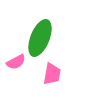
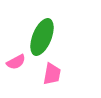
green ellipse: moved 2 px right, 1 px up
